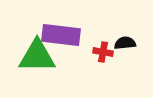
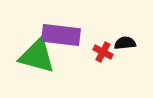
red cross: rotated 18 degrees clockwise
green triangle: rotated 15 degrees clockwise
